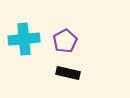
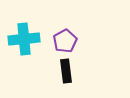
black rectangle: moved 2 px left, 2 px up; rotated 70 degrees clockwise
